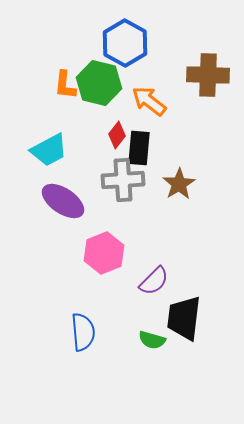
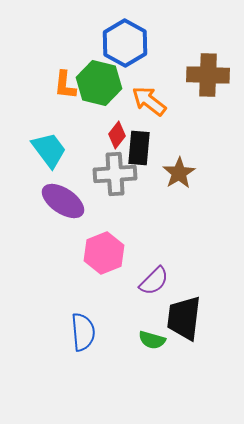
cyan trapezoid: rotated 99 degrees counterclockwise
gray cross: moved 8 px left, 6 px up
brown star: moved 11 px up
